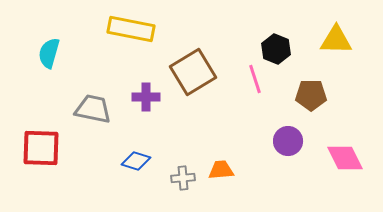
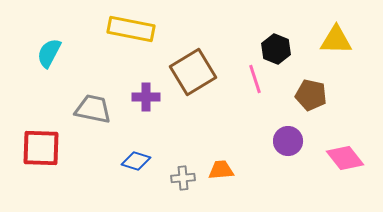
cyan semicircle: rotated 12 degrees clockwise
brown pentagon: rotated 12 degrees clockwise
pink diamond: rotated 12 degrees counterclockwise
